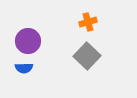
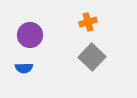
purple circle: moved 2 px right, 6 px up
gray square: moved 5 px right, 1 px down
